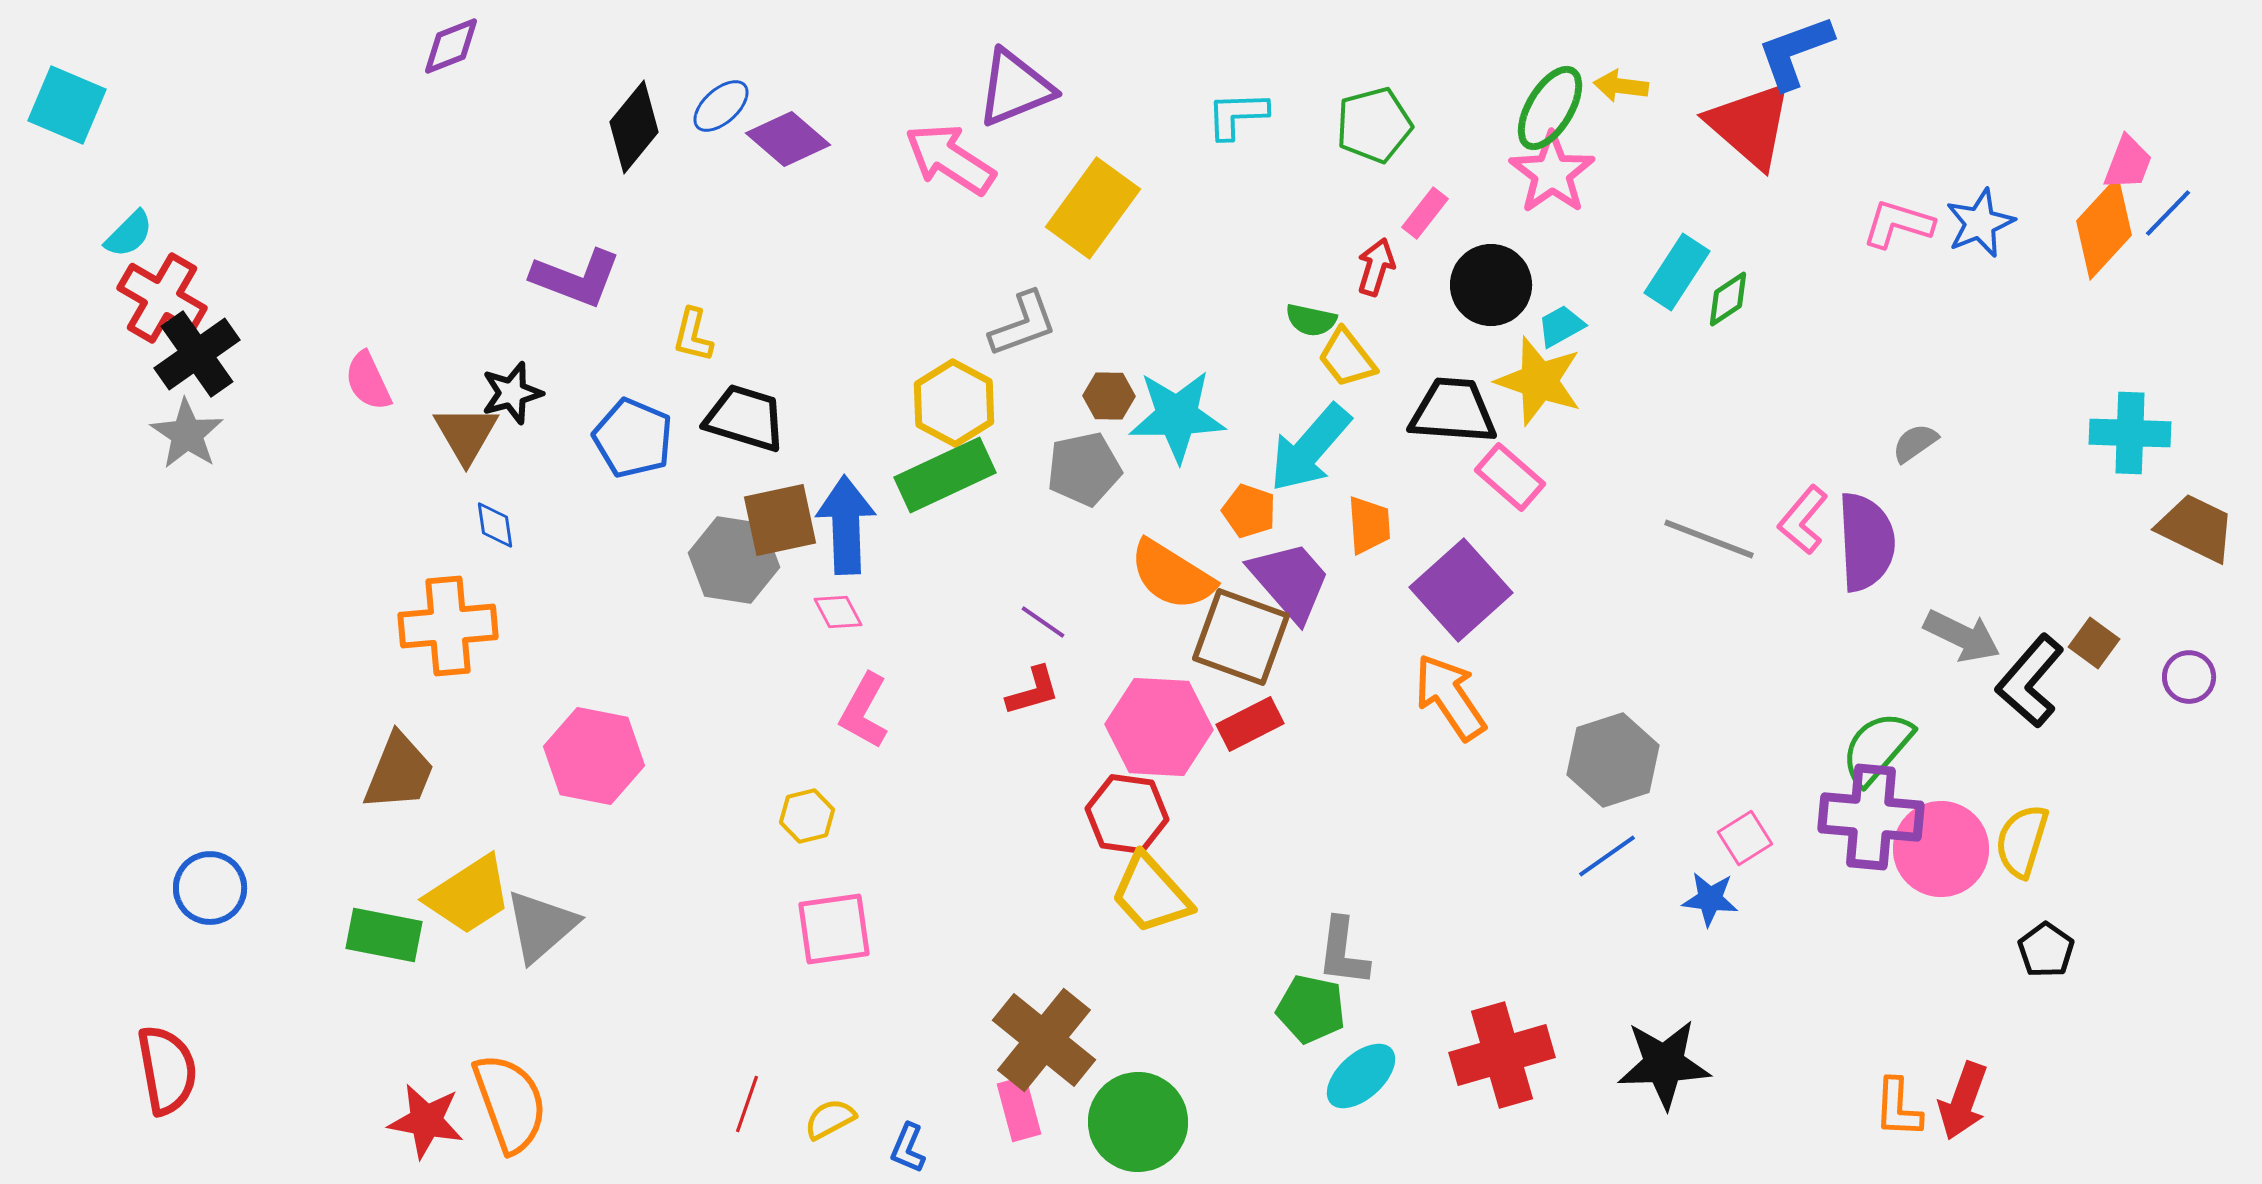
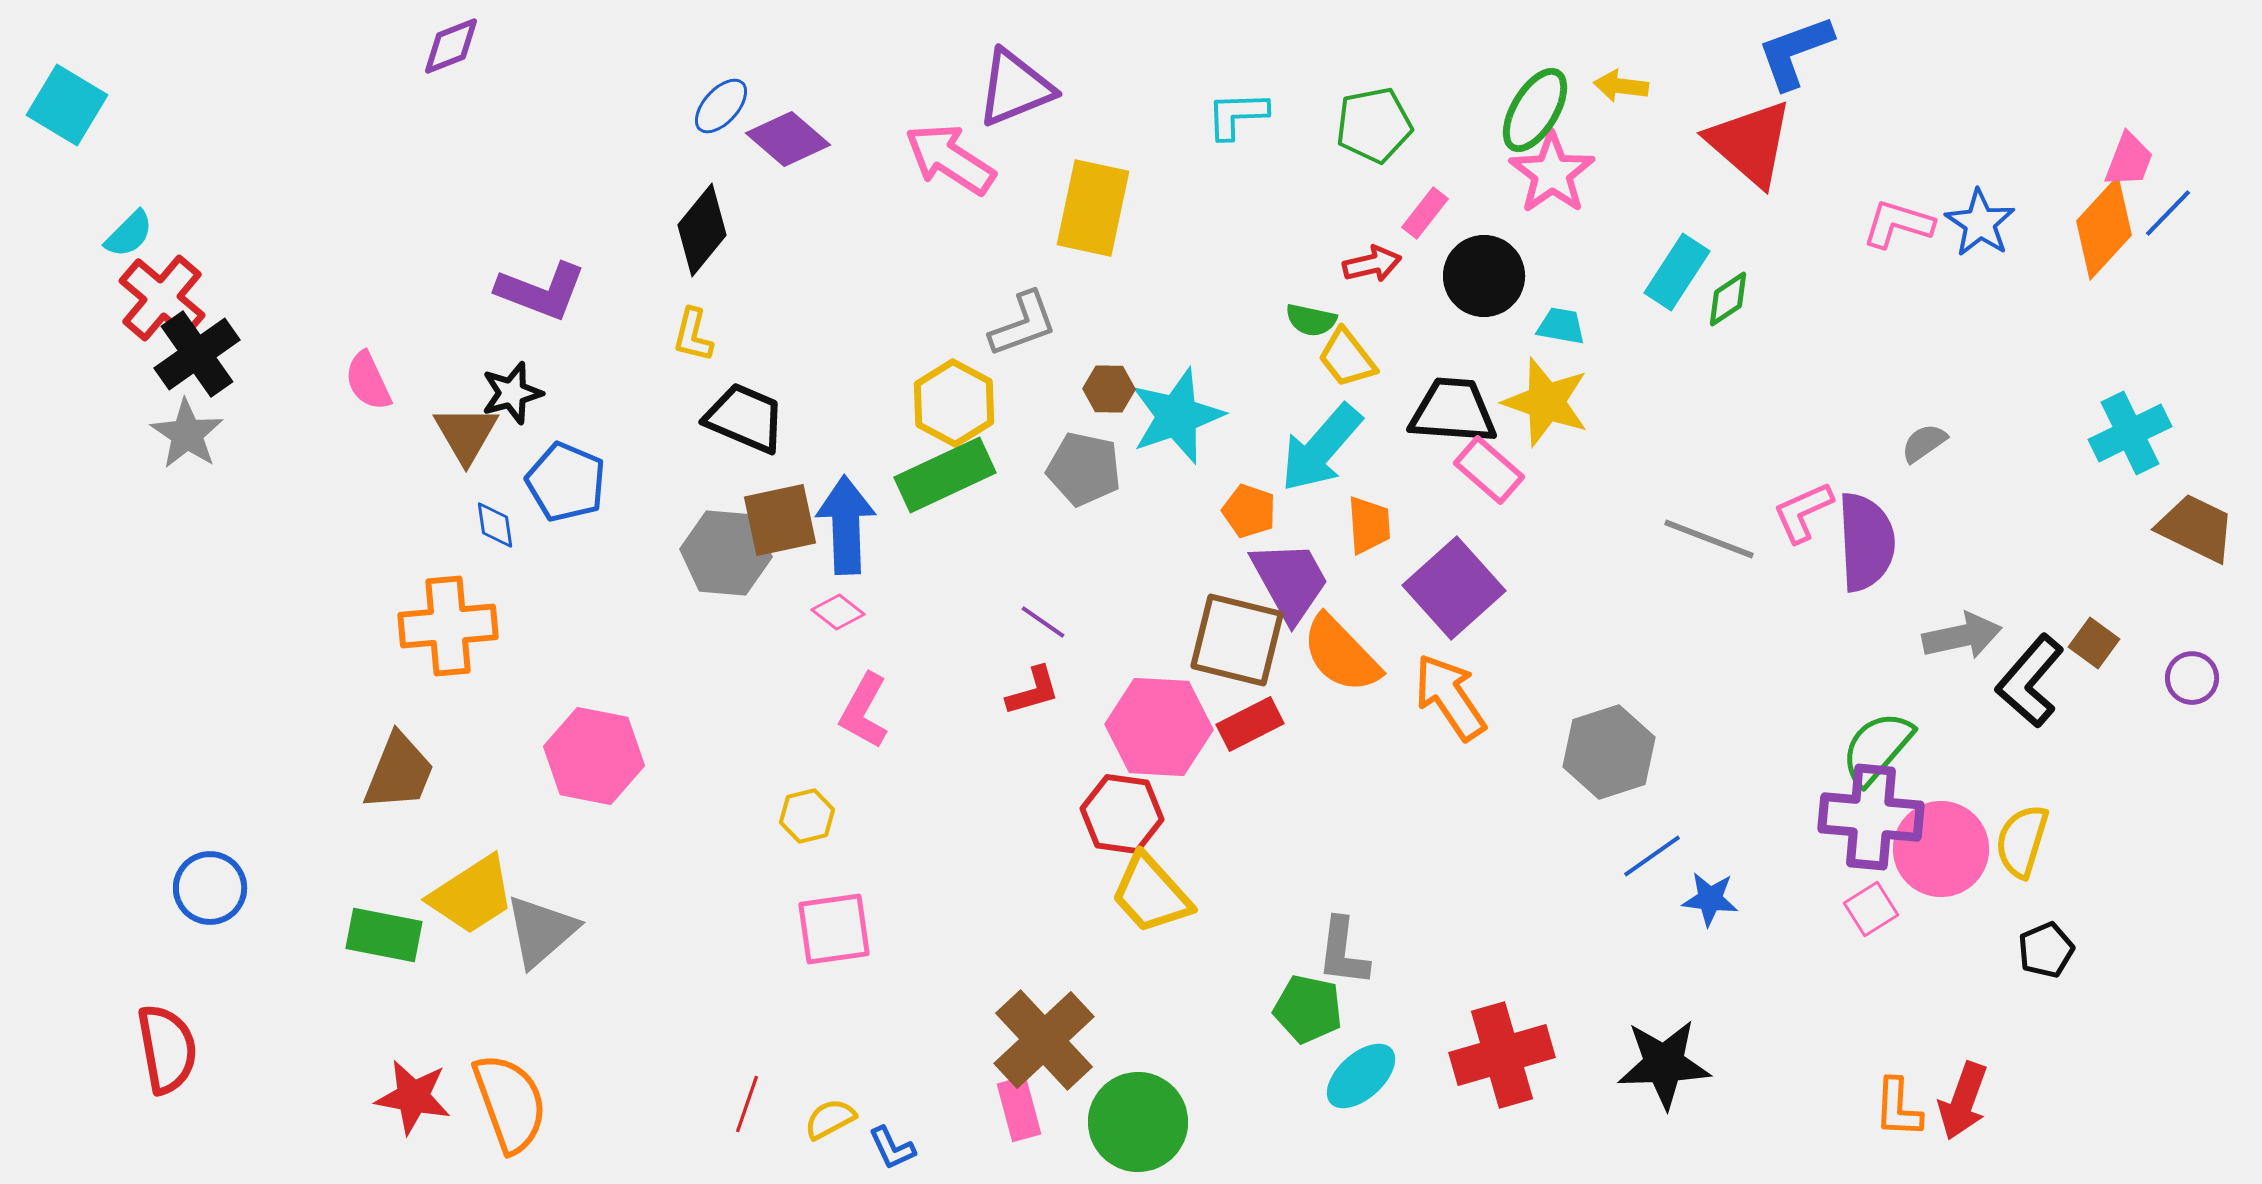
cyan square at (67, 105): rotated 8 degrees clockwise
blue ellipse at (721, 106): rotated 6 degrees counterclockwise
green ellipse at (1550, 108): moved 15 px left, 2 px down
green pentagon at (1374, 125): rotated 4 degrees clockwise
red triangle at (1750, 125): moved 18 px down
black diamond at (634, 127): moved 68 px right, 103 px down
pink trapezoid at (2128, 163): moved 1 px right, 3 px up
yellow rectangle at (1093, 208): rotated 24 degrees counterclockwise
blue star at (1980, 223): rotated 16 degrees counterclockwise
red arrow at (1376, 267): moved 4 px left, 3 px up; rotated 60 degrees clockwise
purple L-shape at (576, 278): moved 35 px left, 13 px down
black circle at (1491, 285): moved 7 px left, 9 px up
red cross at (162, 298): rotated 10 degrees clockwise
cyan trapezoid at (1561, 326): rotated 39 degrees clockwise
yellow star at (1539, 381): moved 7 px right, 21 px down
brown hexagon at (1109, 396): moved 7 px up
cyan star at (1177, 416): rotated 18 degrees counterclockwise
black trapezoid at (745, 418): rotated 6 degrees clockwise
cyan cross at (2130, 433): rotated 28 degrees counterclockwise
blue pentagon at (633, 438): moved 67 px left, 44 px down
gray semicircle at (1915, 443): moved 9 px right
cyan arrow at (1310, 448): moved 11 px right
gray pentagon at (1084, 469): rotated 24 degrees clockwise
pink rectangle at (1510, 477): moved 21 px left, 7 px up
pink L-shape at (1803, 520): moved 8 px up; rotated 26 degrees clockwise
gray hexagon at (734, 560): moved 8 px left, 7 px up; rotated 4 degrees counterclockwise
orange semicircle at (1172, 575): moved 169 px right, 79 px down; rotated 14 degrees clockwise
purple trapezoid at (1290, 581): rotated 12 degrees clockwise
purple square at (1461, 590): moved 7 px left, 2 px up
pink diamond at (838, 612): rotated 24 degrees counterclockwise
gray arrow at (1962, 636): rotated 38 degrees counterclockwise
brown square at (1241, 637): moved 4 px left, 3 px down; rotated 6 degrees counterclockwise
purple circle at (2189, 677): moved 3 px right, 1 px down
gray hexagon at (1613, 760): moved 4 px left, 8 px up
red hexagon at (1127, 814): moved 5 px left
pink square at (1745, 838): moved 126 px right, 71 px down
blue line at (1607, 856): moved 45 px right
yellow trapezoid at (469, 895): moved 3 px right
gray triangle at (541, 926): moved 5 px down
black pentagon at (2046, 950): rotated 14 degrees clockwise
green pentagon at (1311, 1009): moved 3 px left
brown cross at (1044, 1040): rotated 8 degrees clockwise
red semicircle at (167, 1070): moved 21 px up
red star at (426, 1121): moved 13 px left, 24 px up
blue L-shape at (908, 1148): moved 16 px left; rotated 48 degrees counterclockwise
